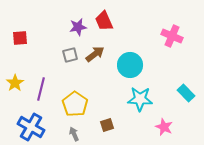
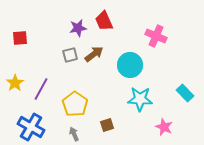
purple star: moved 1 px down
pink cross: moved 16 px left
brown arrow: moved 1 px left
purple line: rotated 15 degrees clockwise
cyan rectangle: moved 1 px left
